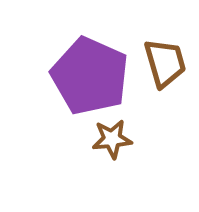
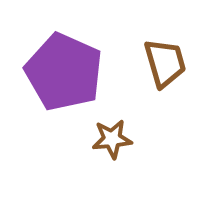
purple pentagon: moved 26 px left, 4 px up
